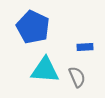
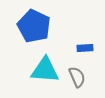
blue pentagon: moved 1 px right, 1 px up
blue rectangle: moved 1 px down
